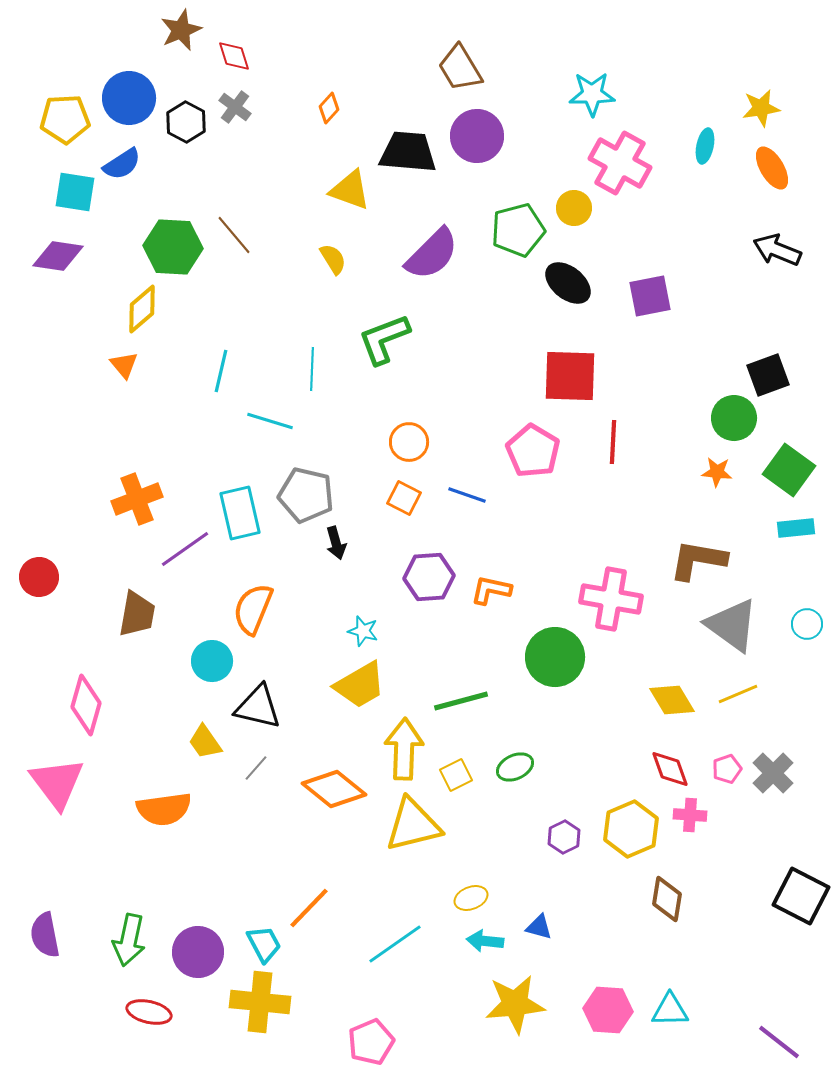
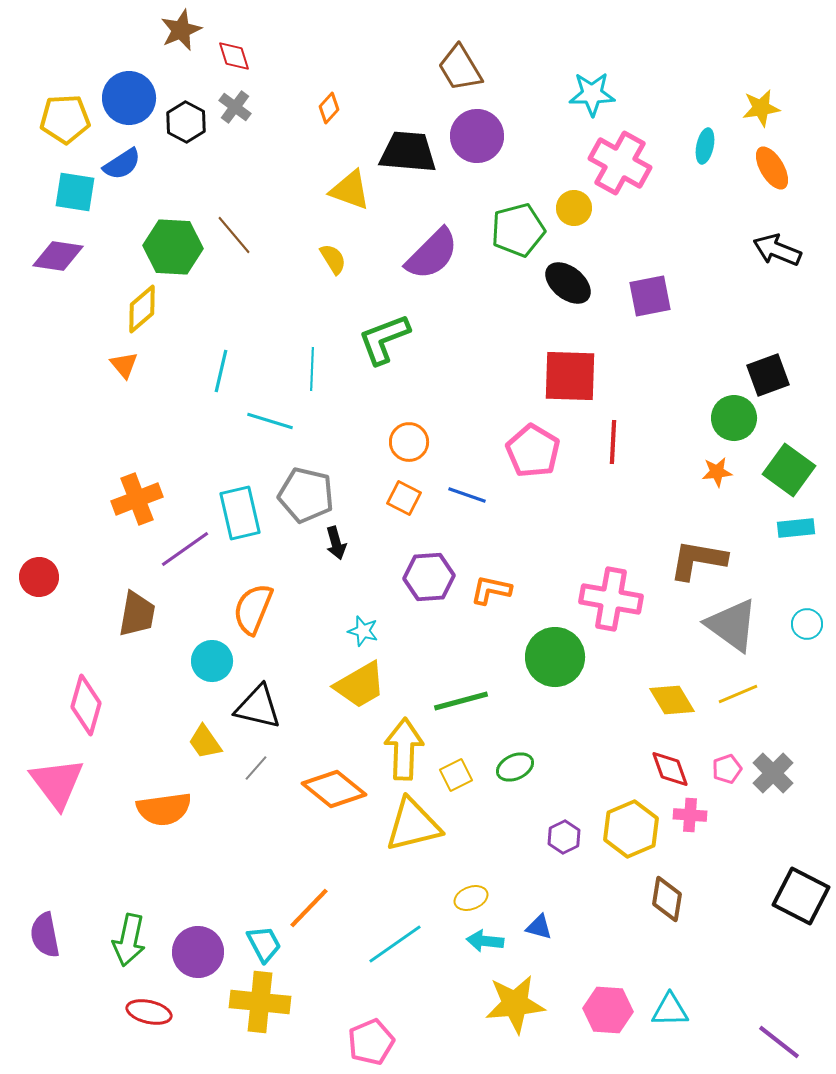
orange star at (717, 472): rotated 12 degrees counterclockwise
